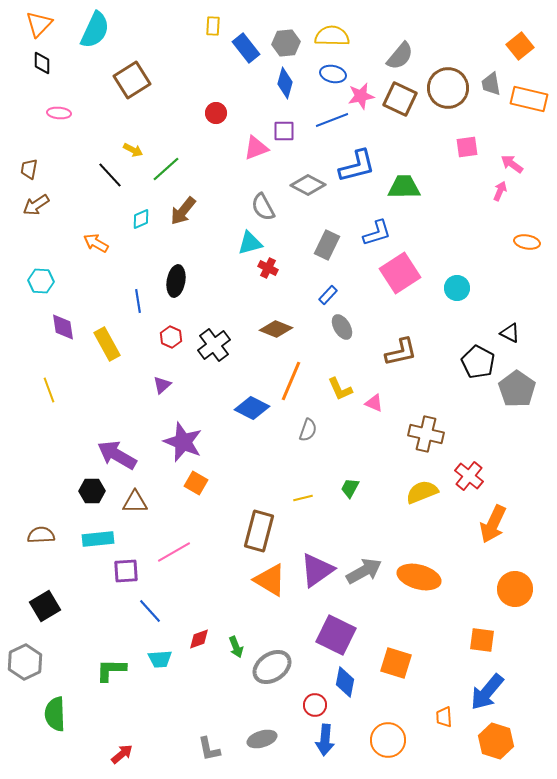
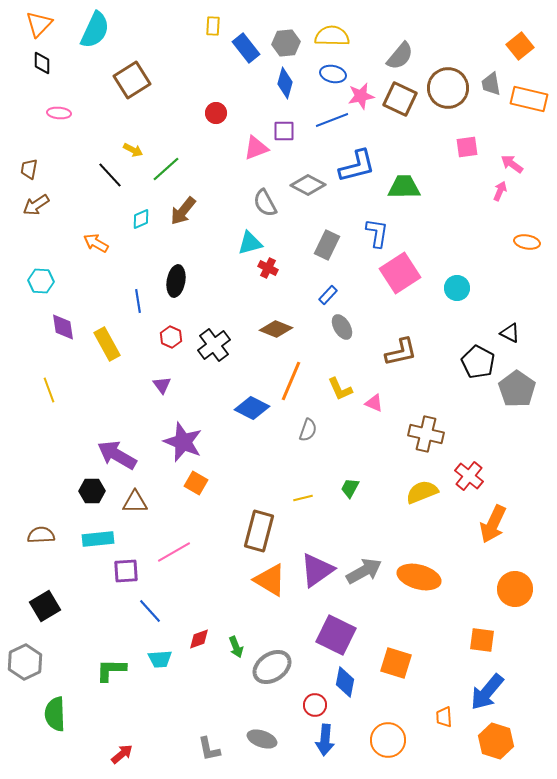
gray semicircle at (263, 207): moved 2 px right, 4 px up
blue L-shape at (377, 233): rotated 64 degrees counterclockwise
purple triangle at (162, 385): rotated 24 degrees counterclockwise
gray ellipse at (262, 739): rotated 36 degrees clockwise
